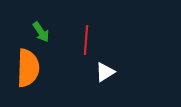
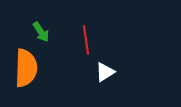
red line: rotated 12 degrees counterclockwise
orange semicircle: moved 2 px left
